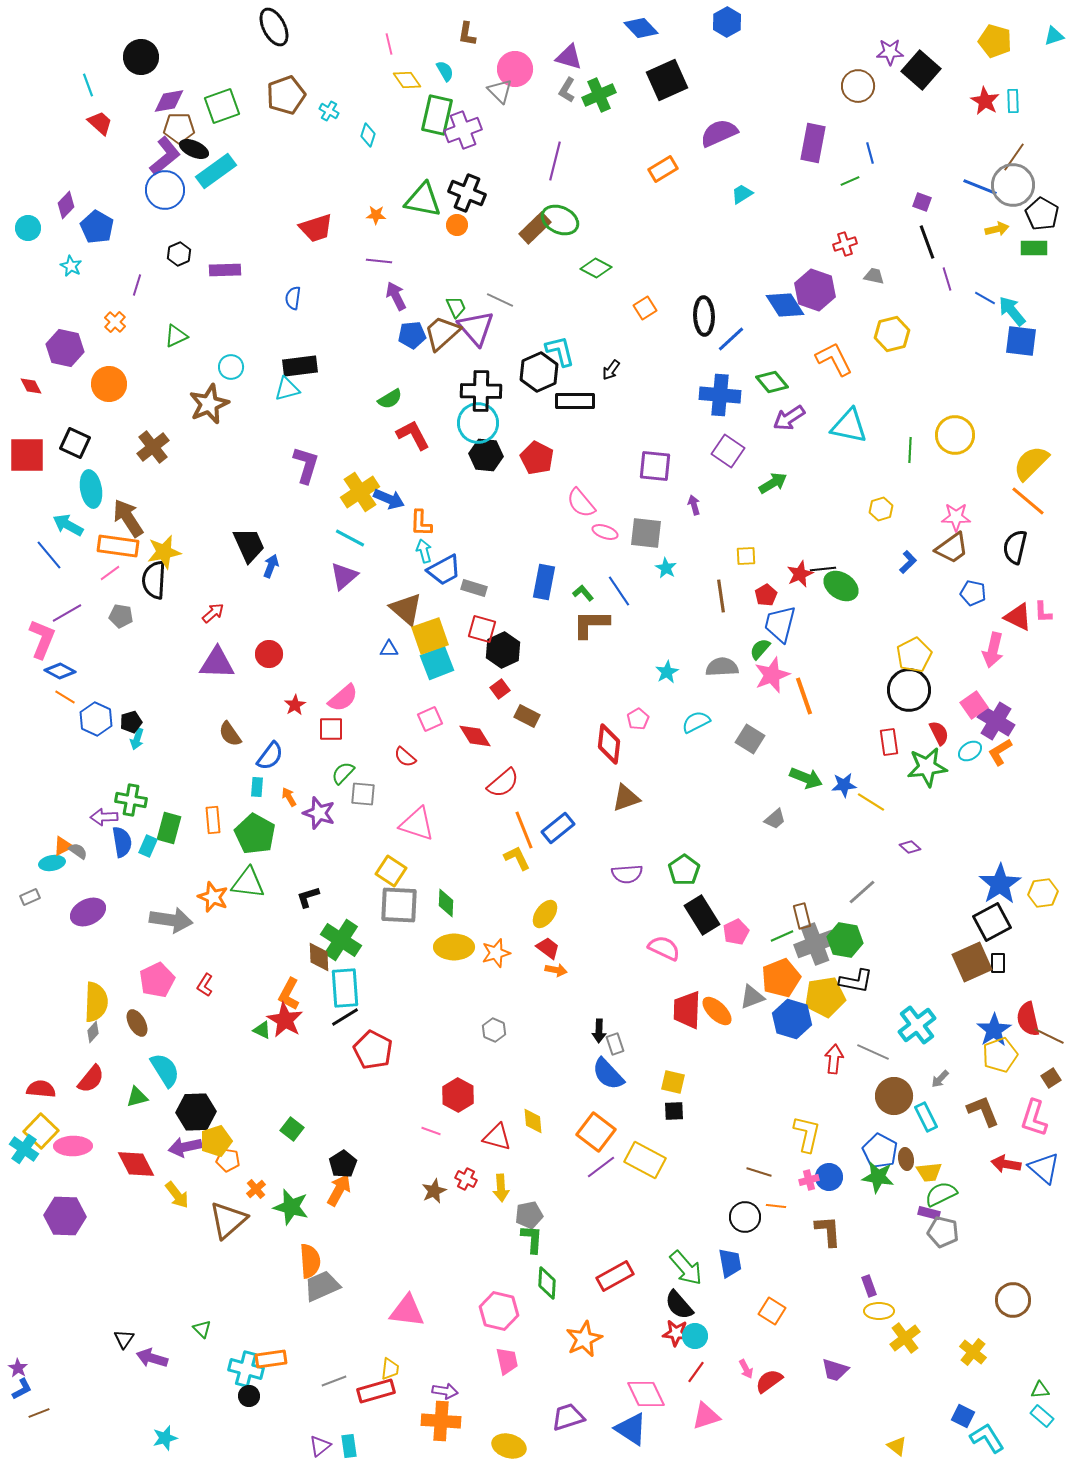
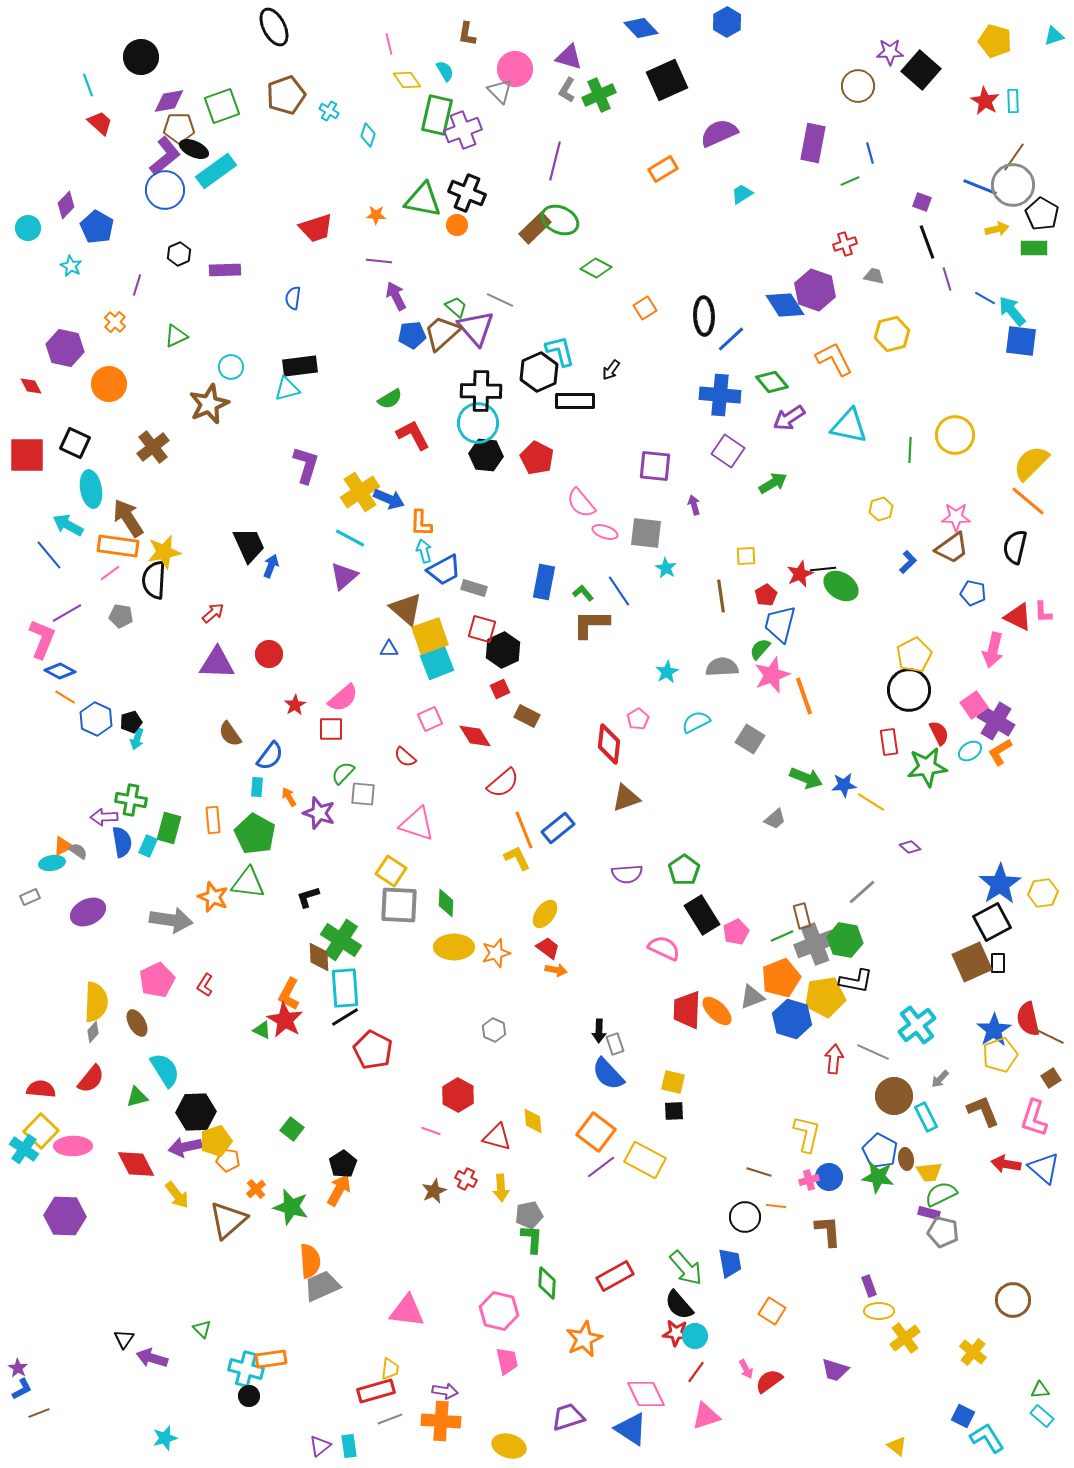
green trapezoid at (456, 307): rotated 25 degrees counterclockwise
red square at (500, 689): rotated 12 degrees clockwise
gray line at (334, 1381): moved 56 px right, 38 px down
